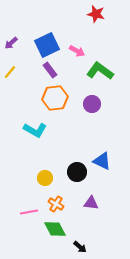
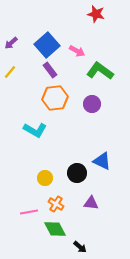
blue square: rotated 15 degrees counterclockwise
black circle: moved 1 px down
